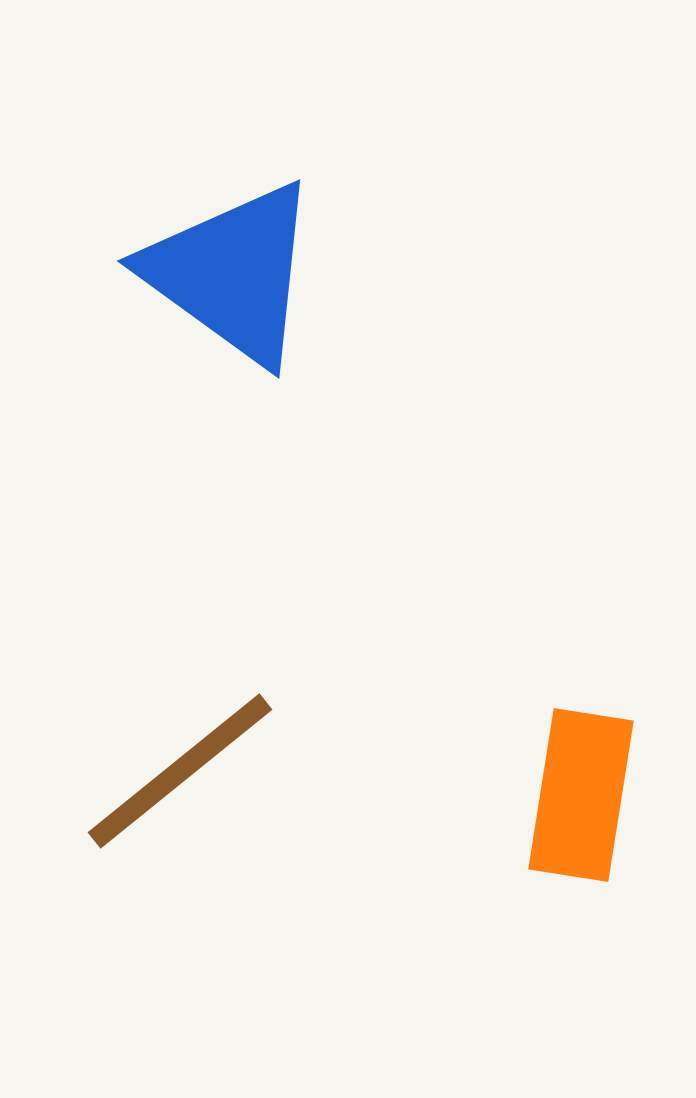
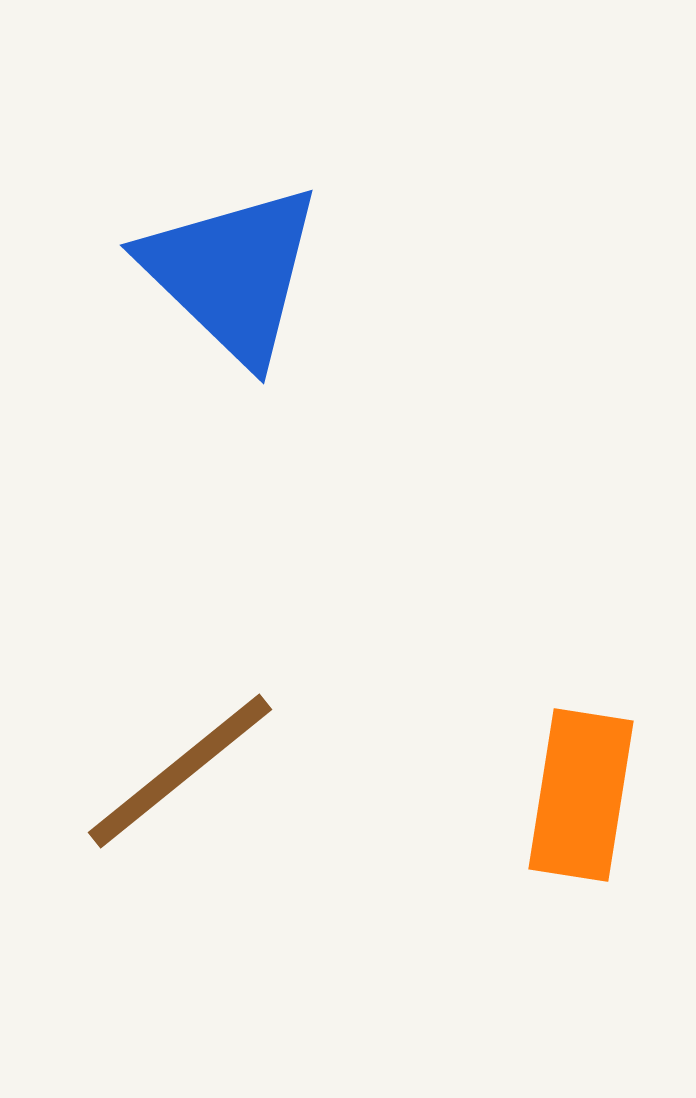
blue triangle: rotated 8 degrees clockwise
